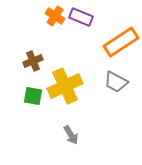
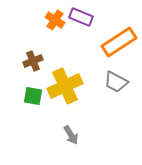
orange cross: moved 4 px down
orange rectangle: moved 2 px left
